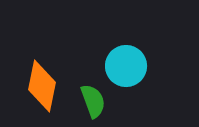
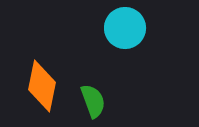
cyan circle: moved 1 px left, 38 px up
